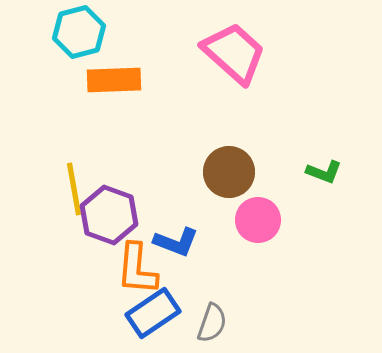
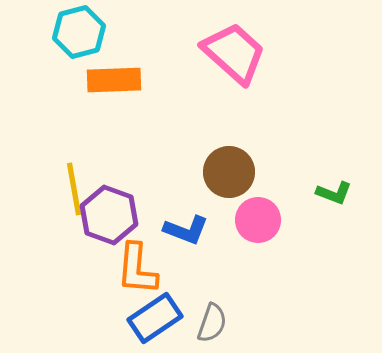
green L-shape: moved 10 px right, 21 px down
blue L-shape: moved 10 px right, 12 px up
blue rectangle: moved 2 px right, 5 px down
